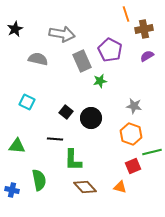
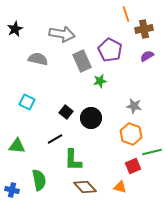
black line: rotated 35 degrees counterclockwise
